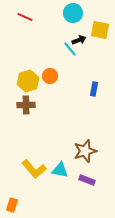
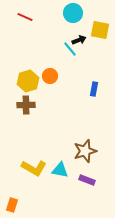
yellow L-shape: moved 1 px up; rotated 20 degrees counterclockwise
